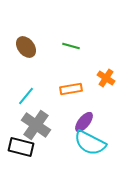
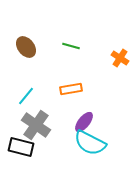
orange cross: moved 14 px right, 20 px up
